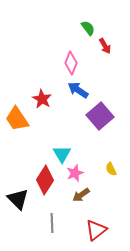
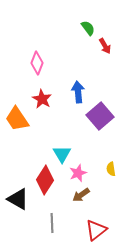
pink diamond: moved 34 px left
blue arrow: moved 2 px down; rotated 50 degrees clockwise
yellow semicircle: rotated 16 degrees clockwise
pink star: moved 3 px right
black triangle: rotated 15 degrees counterclockwise
